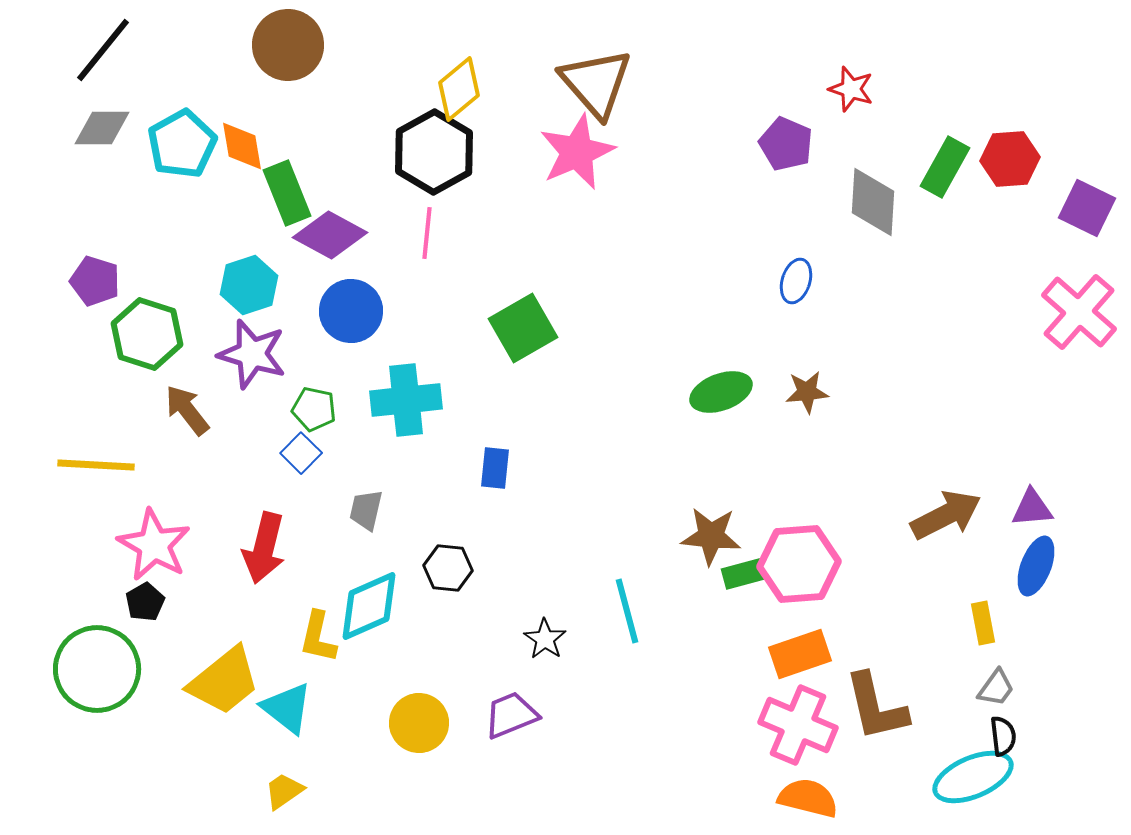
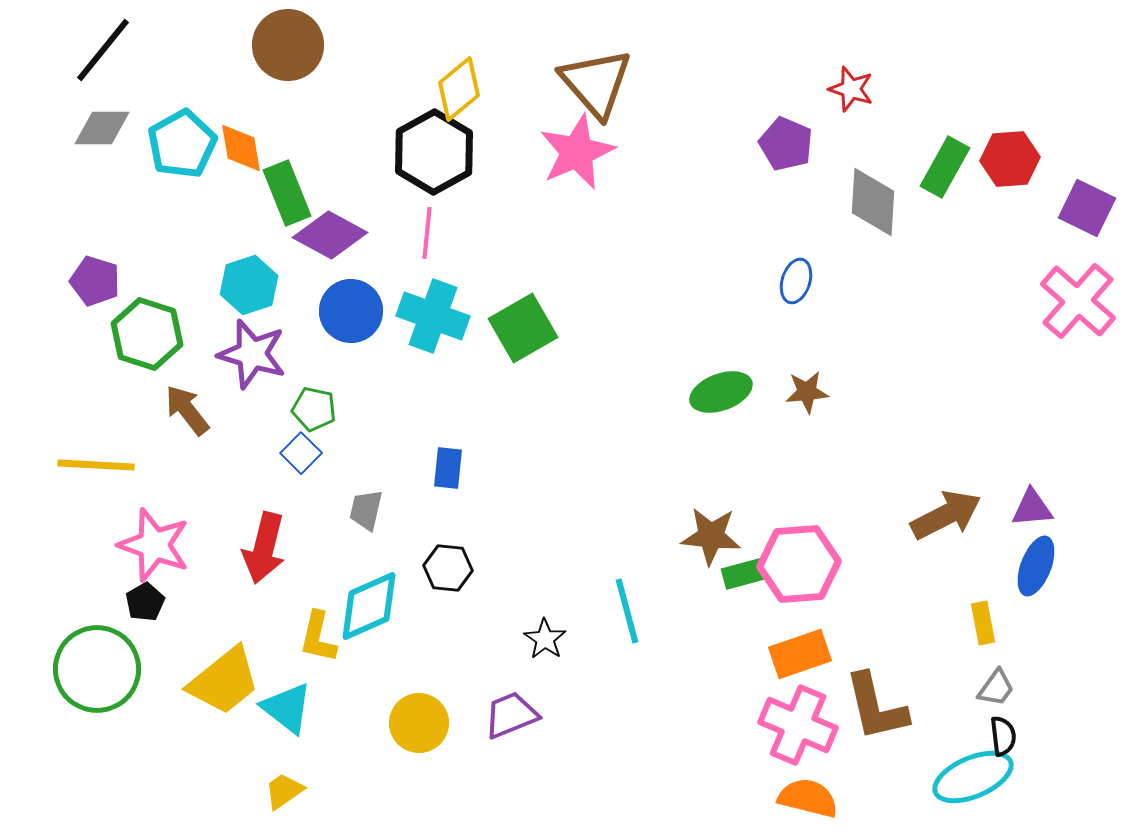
orange diamond at (242, 146): moved 1 px left, 2 px down
pink cross at (1079, 312): moved 1 px left, 11 px up
cyan cross at (406, 400): moved 27 px right, 84 px up; rotated 26 degrees clockwise
blue rectangle at (495, 468): moved 47 px left
pink star at (154, 545): rotated 10 degrees counterclockwise
